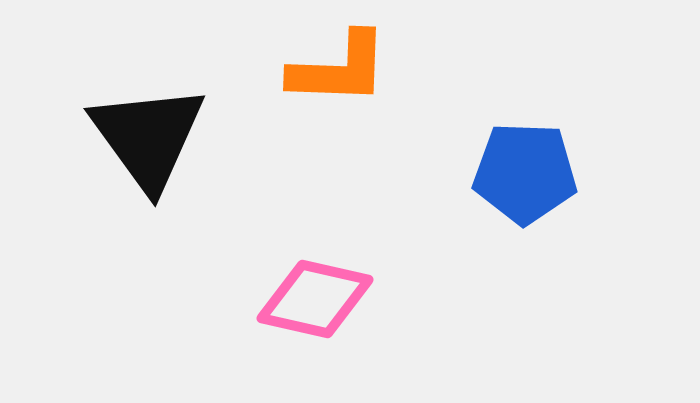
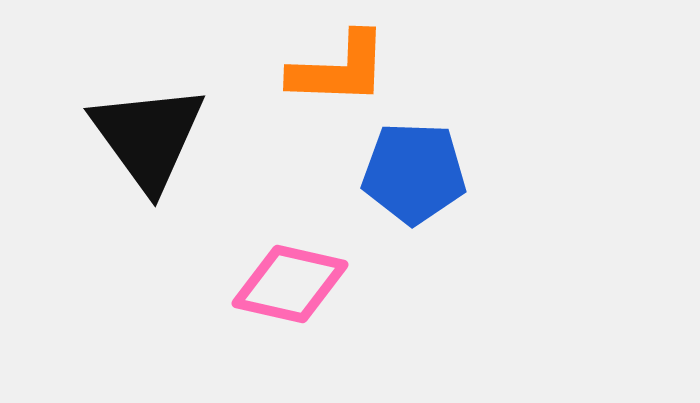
blue pentagon: moved 111 px left
pink diamond: moved 25 px left, 15 px up
